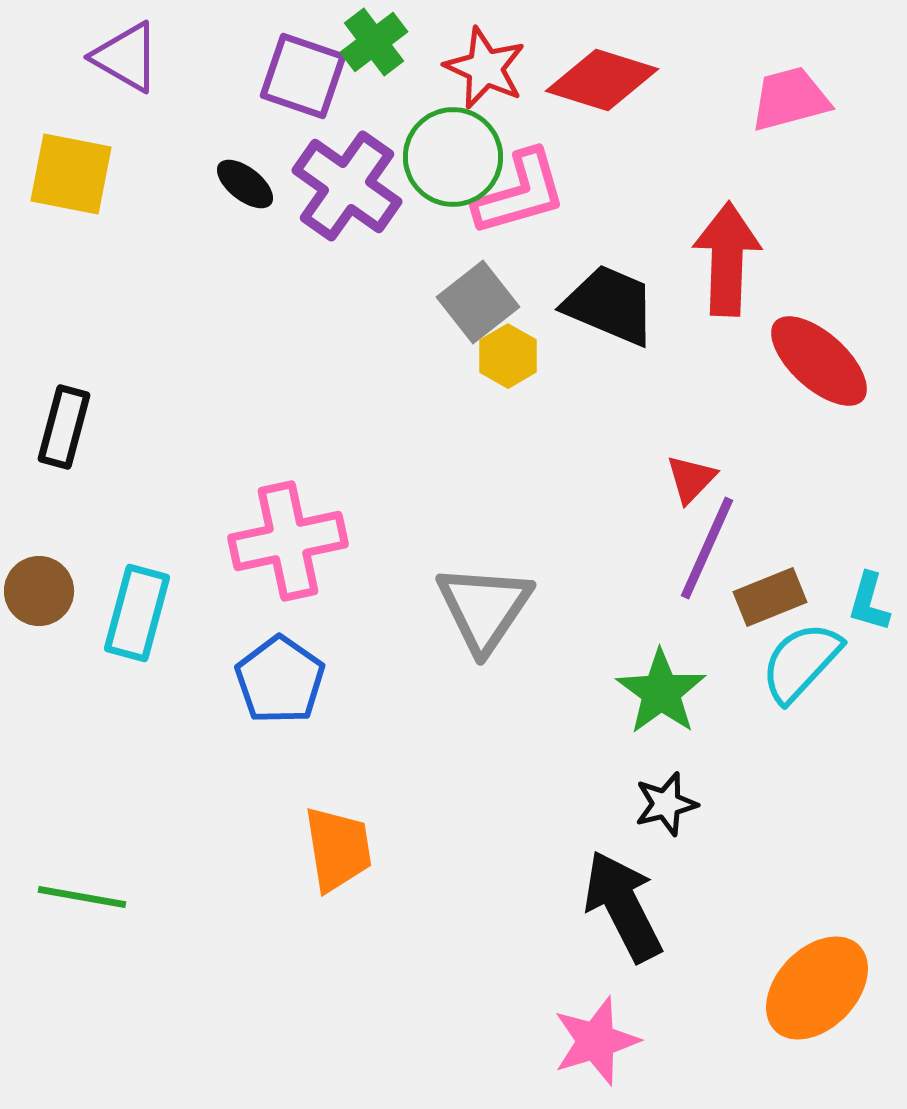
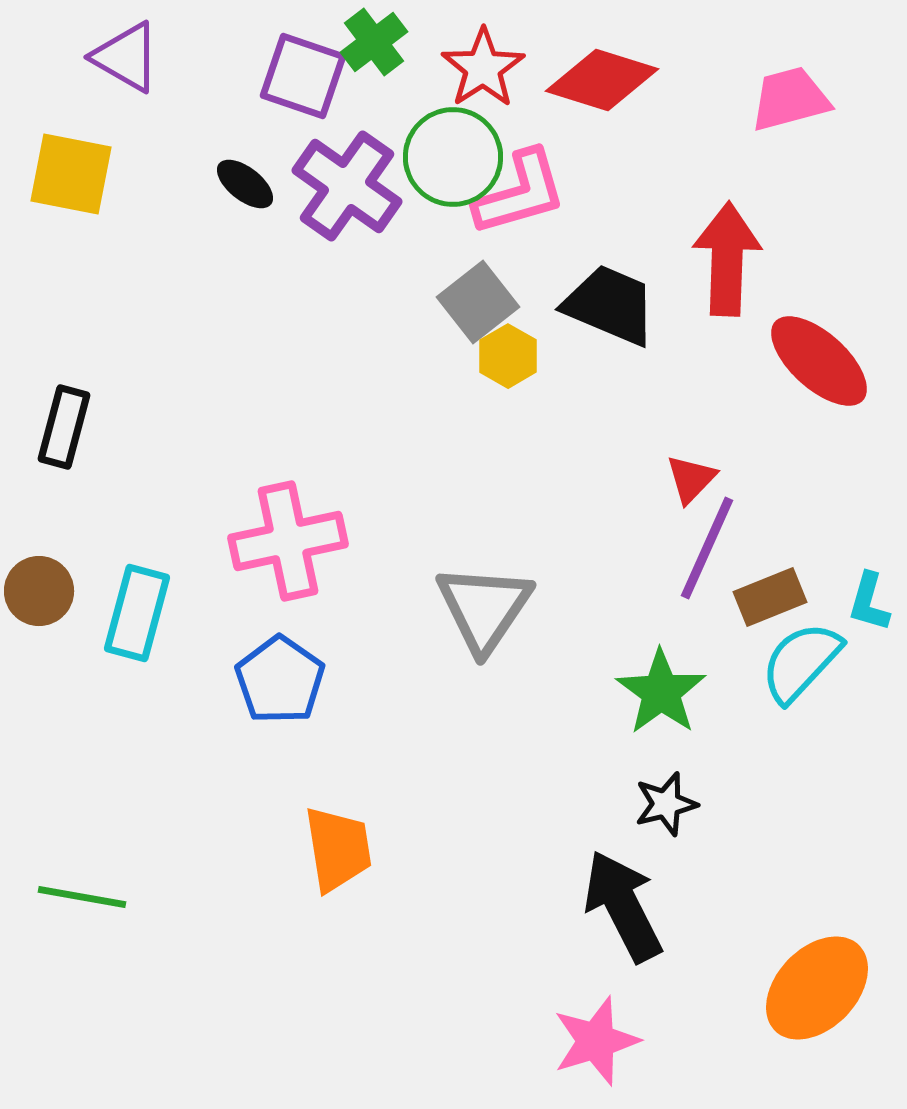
red star: moved 2 px left; rotated 14 degrees clockwise
